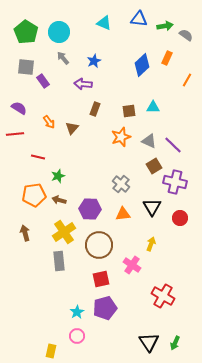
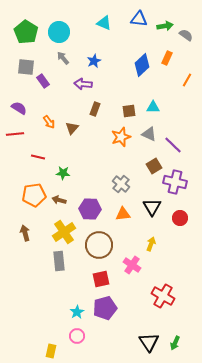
gray triangle at (149, 141): moved 7 px up
green star at (58, 176): moved 5 px right, 3 px up; rotated 24 degrees clockwise
